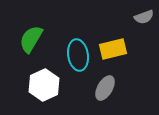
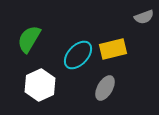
green semicircle: moved 2 px left
cyan ellipse: rotated 52 degrees clockwise
white hexagon: moved 4 px left
